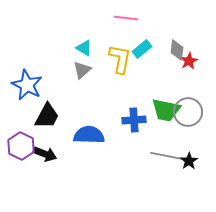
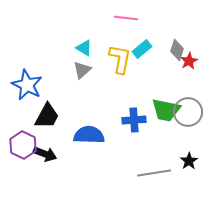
gray diamond: rotated 10 degrees clockwise
purple hexagon: moved 2 px right, 1 px up
gray line: moved 13 px left, 17 px down; rotated 20 degrees counterclockwise
